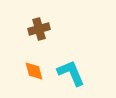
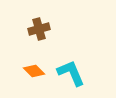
orange diamond: rotated 30 degrees counterclockwise
